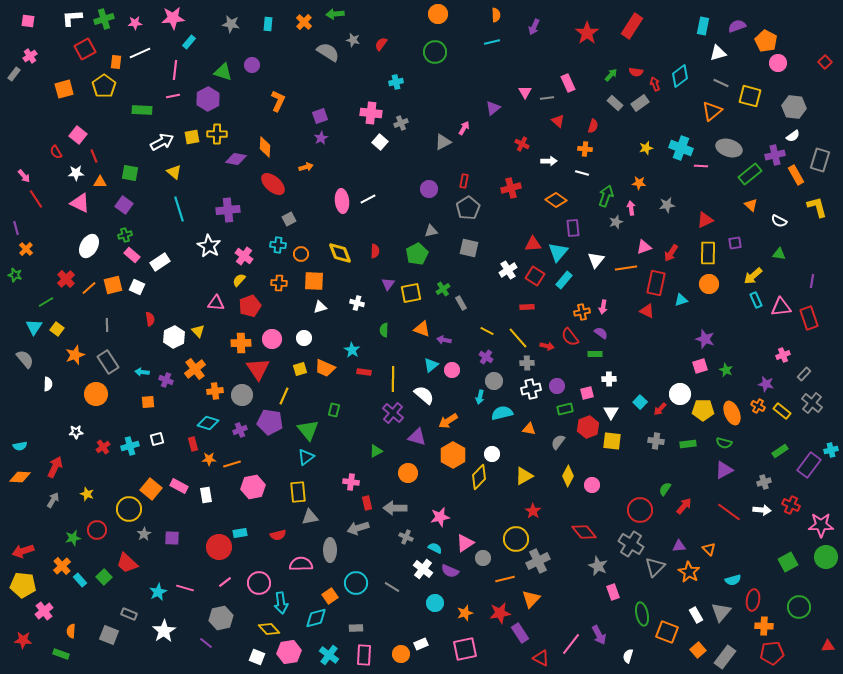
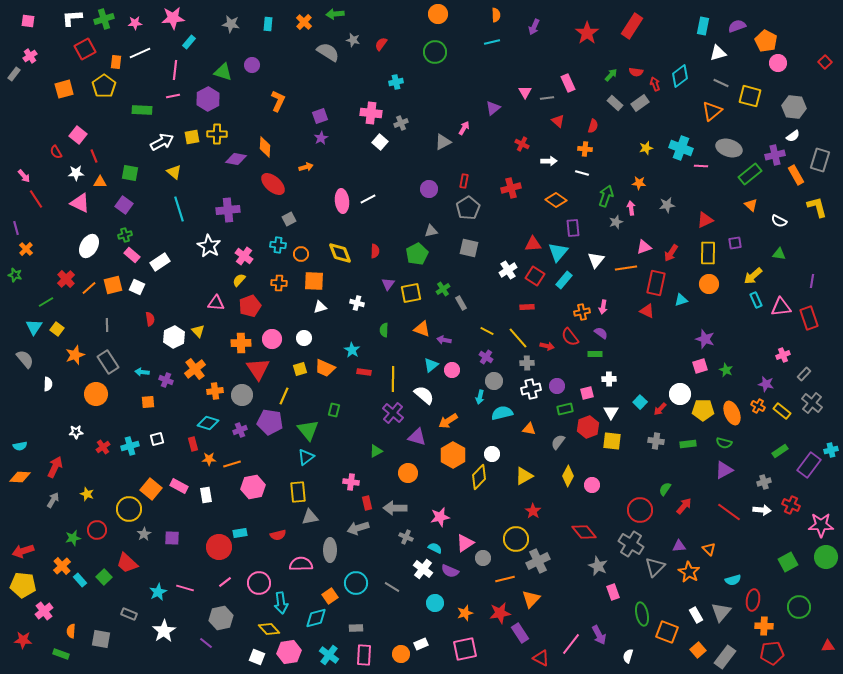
gray square at (109, 635): moved 8 px left, 4 px down; rotated 12 degrees counterclockwise
